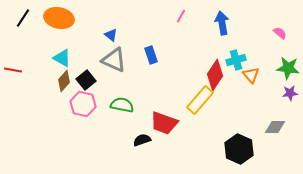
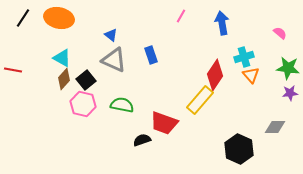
cyan cross: moved 8 px right, 3 px up
brown diamond: moved 2 px up
